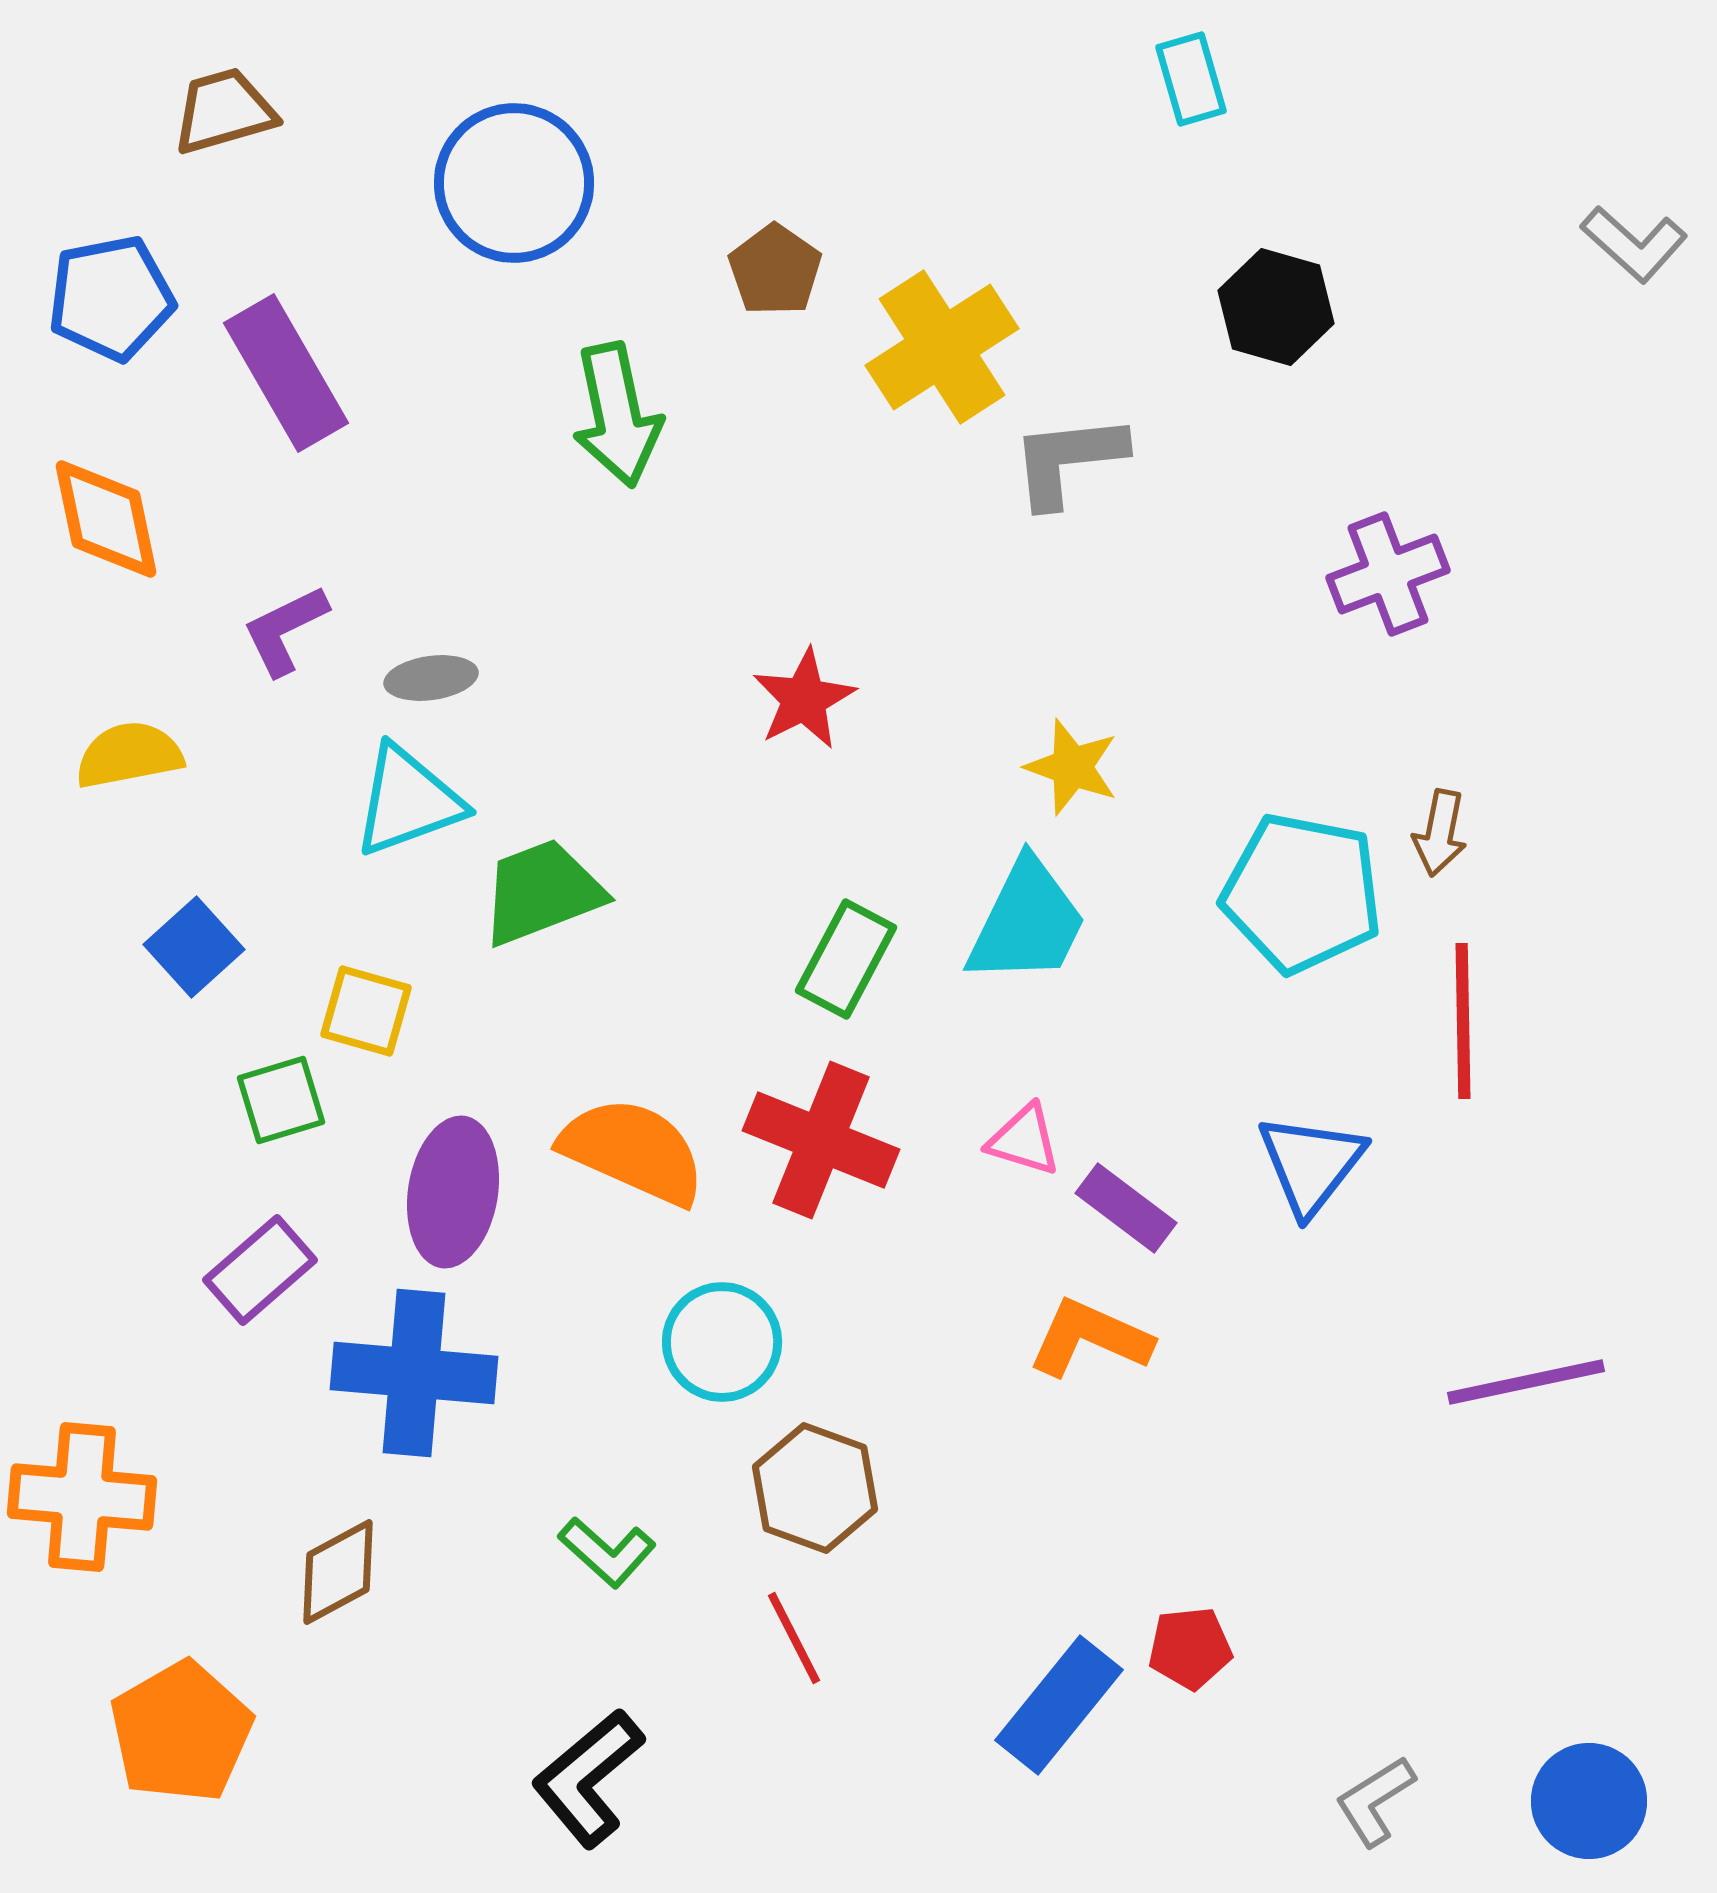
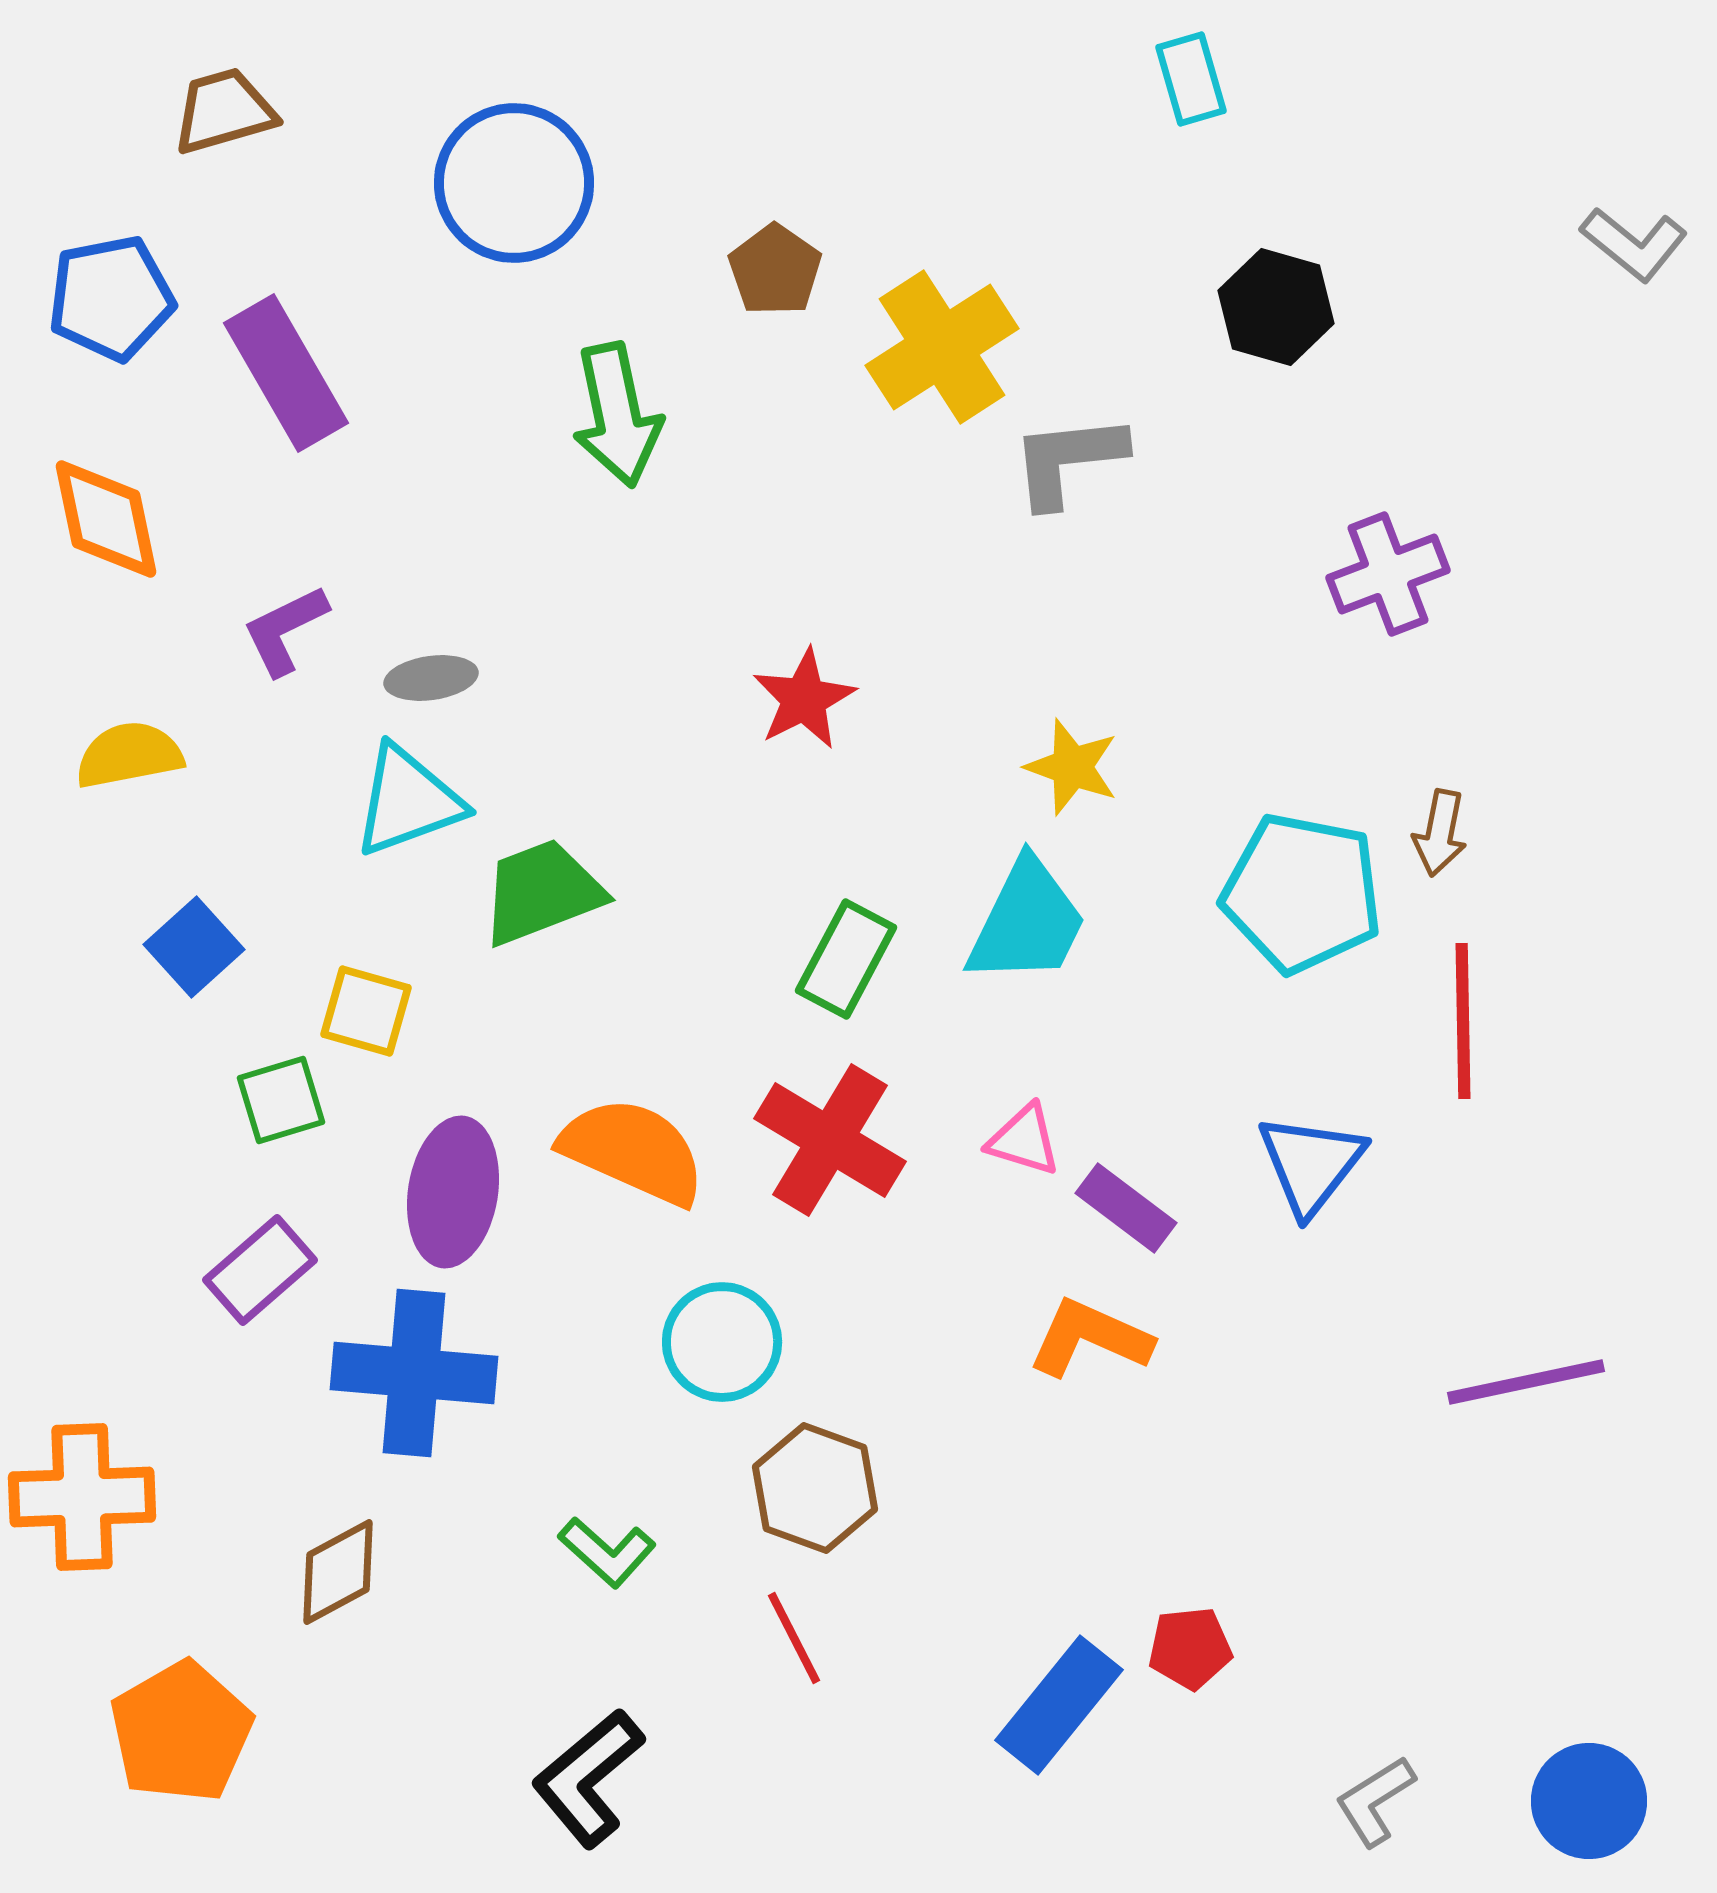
gray L-shape at (1634, 244): rotated 3 degrees counterclockwise
red cross at (821, 1140): moved 9 px right; rotated 9 degrees clockwise
orange cross at (82, 1497): rotated 7 degrees counterclockwise
